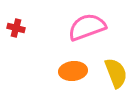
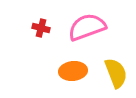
red cross: moved 25 px right
